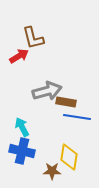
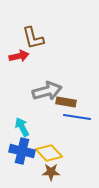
red arrow: rotated 18 degrees clockwise
yellow diamond: moved 20 px left, 4 px up; rotated 52 degrees counterclockwise
brown star: moved 1 px left, 1 px down
